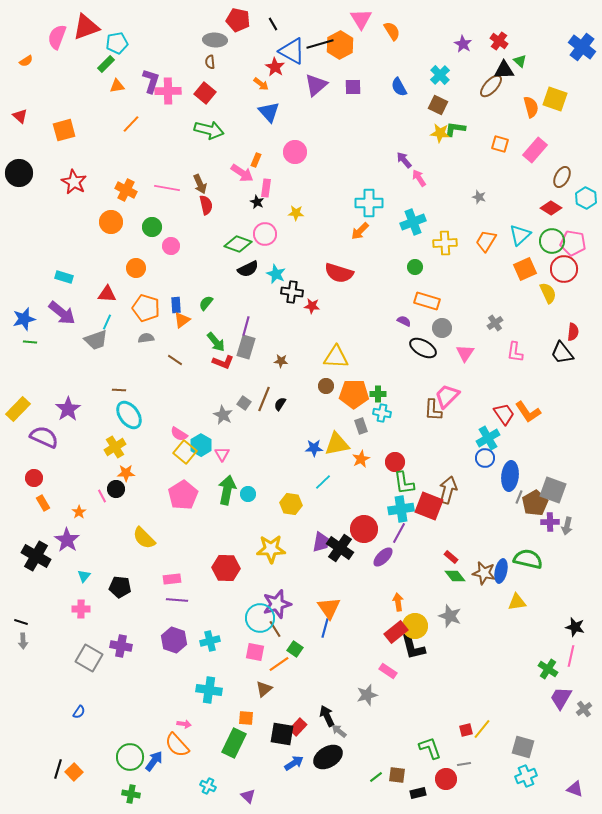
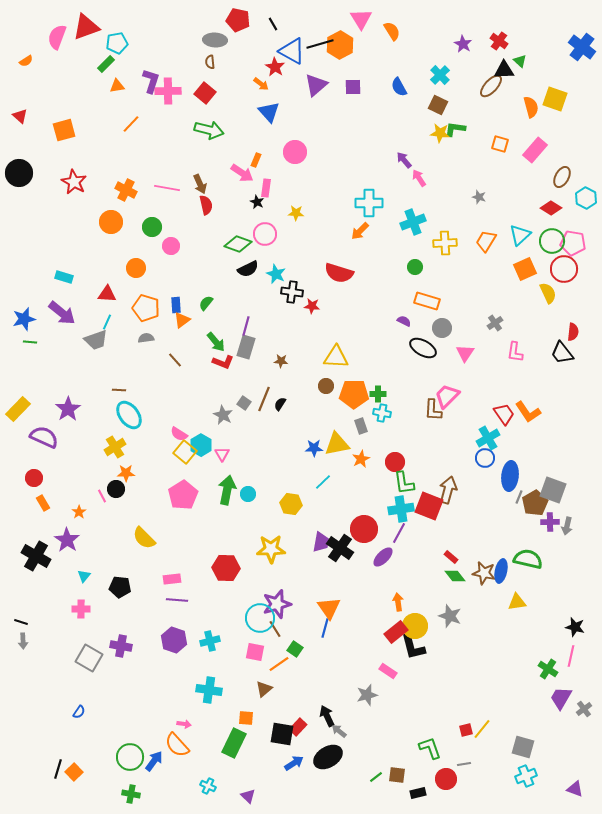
brown line at (175, 360): rotated 14 degrees clockwise
